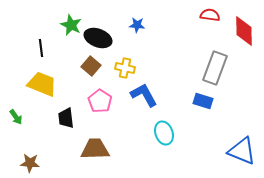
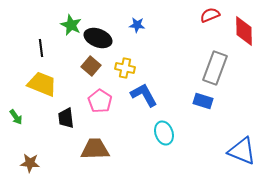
red semicircle: rotated 30 degrees counterclockwise
